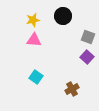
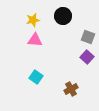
pink triangle: moved 1 px right
brown cross: moved 1 px left
